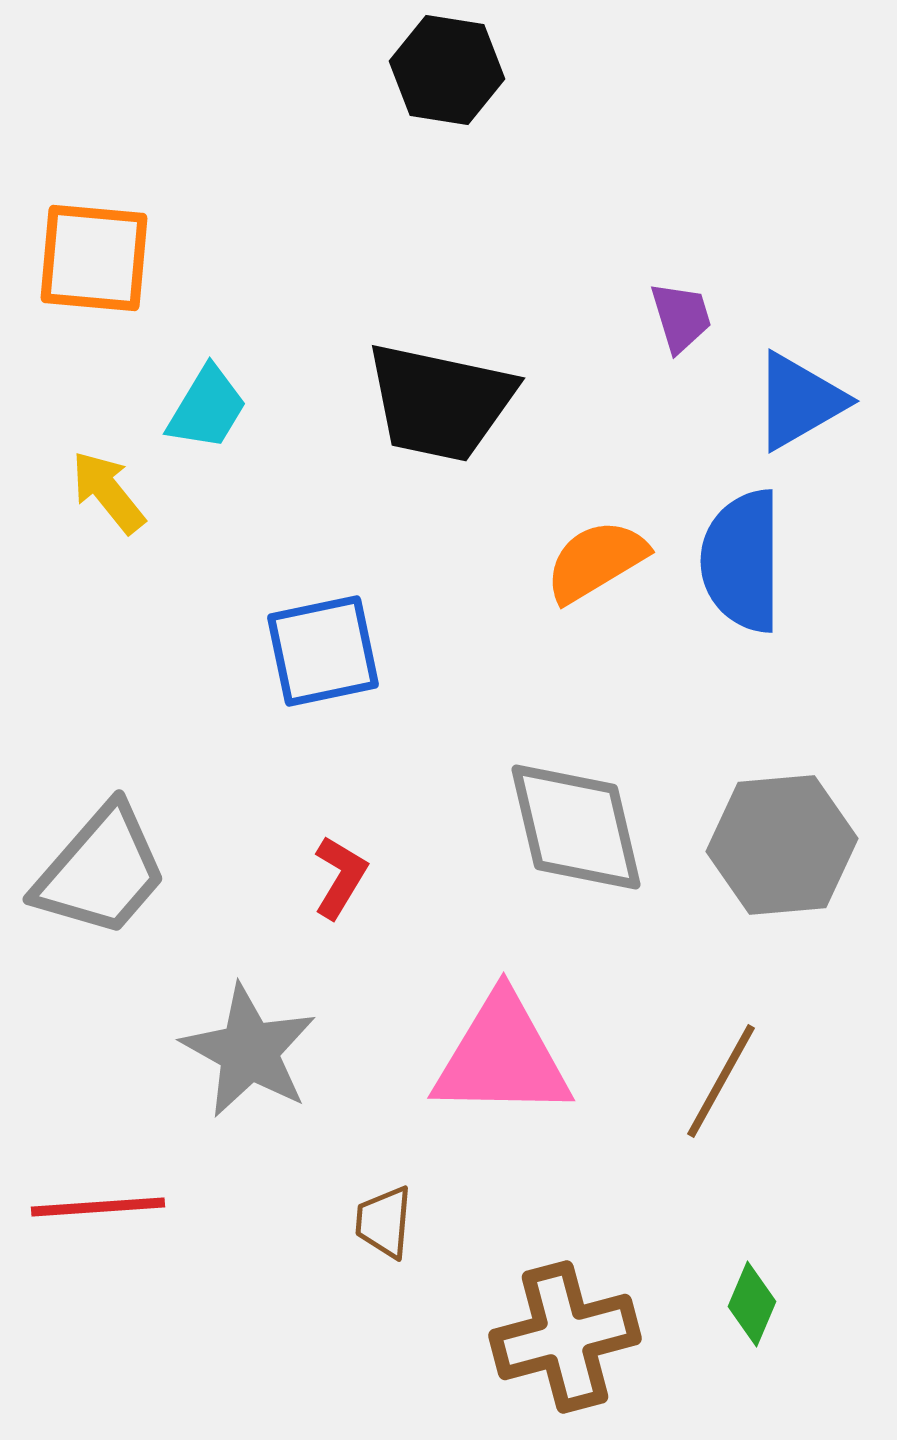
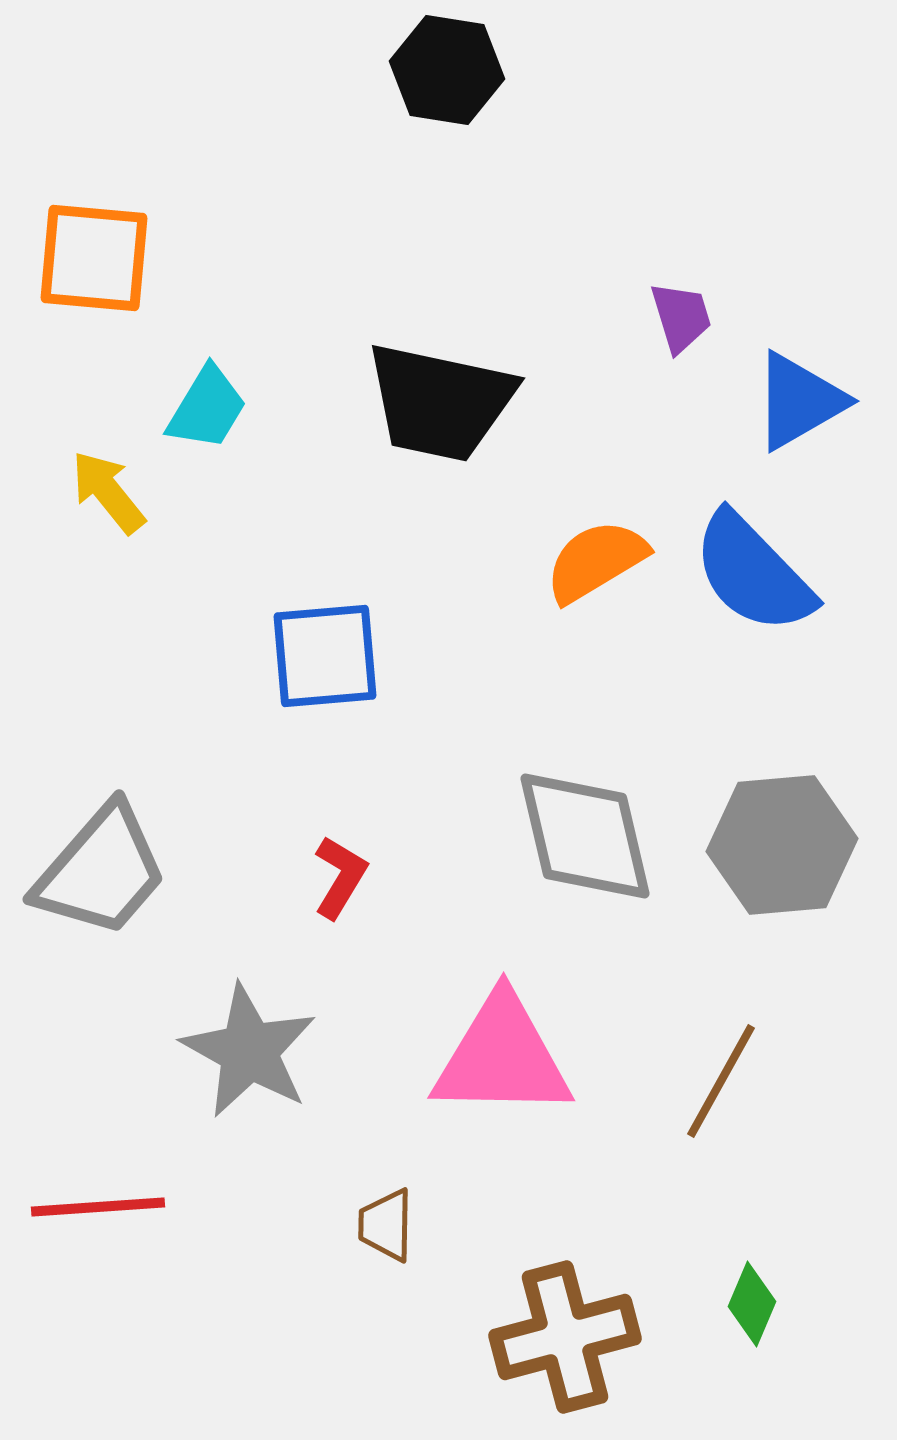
blue semicircle: moved 11 px right, 12 px down; rotated 44 degrees counterclockwise
blue square: moved 2 px right, 5 px down; rotated 7 degrees clockwise
gray diamond: moved 9 px right, 9 px down
brown trapezoid: moved 2 px right, 3 px down; rotated 4 degrees counterclockwise
